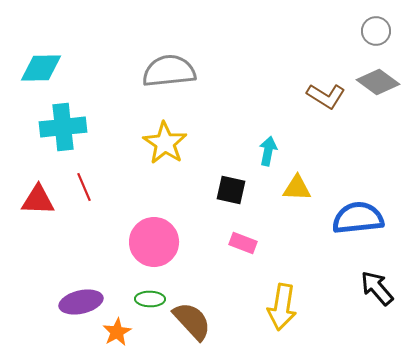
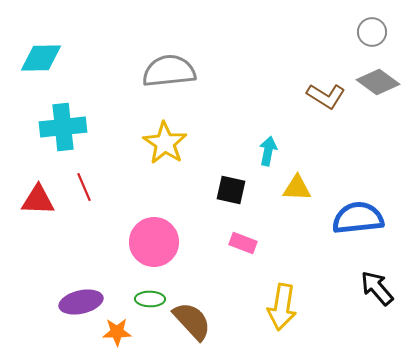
gray circle: moved 4 px left, 1 px down
cyan diamond: moved 10 px up
orange star: rotated 28 degrees clockwise
